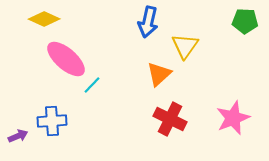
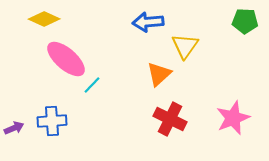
blue arrow: rotated 72 degrees clockwise
purple arrow: moved 4 px left, 8 px up
